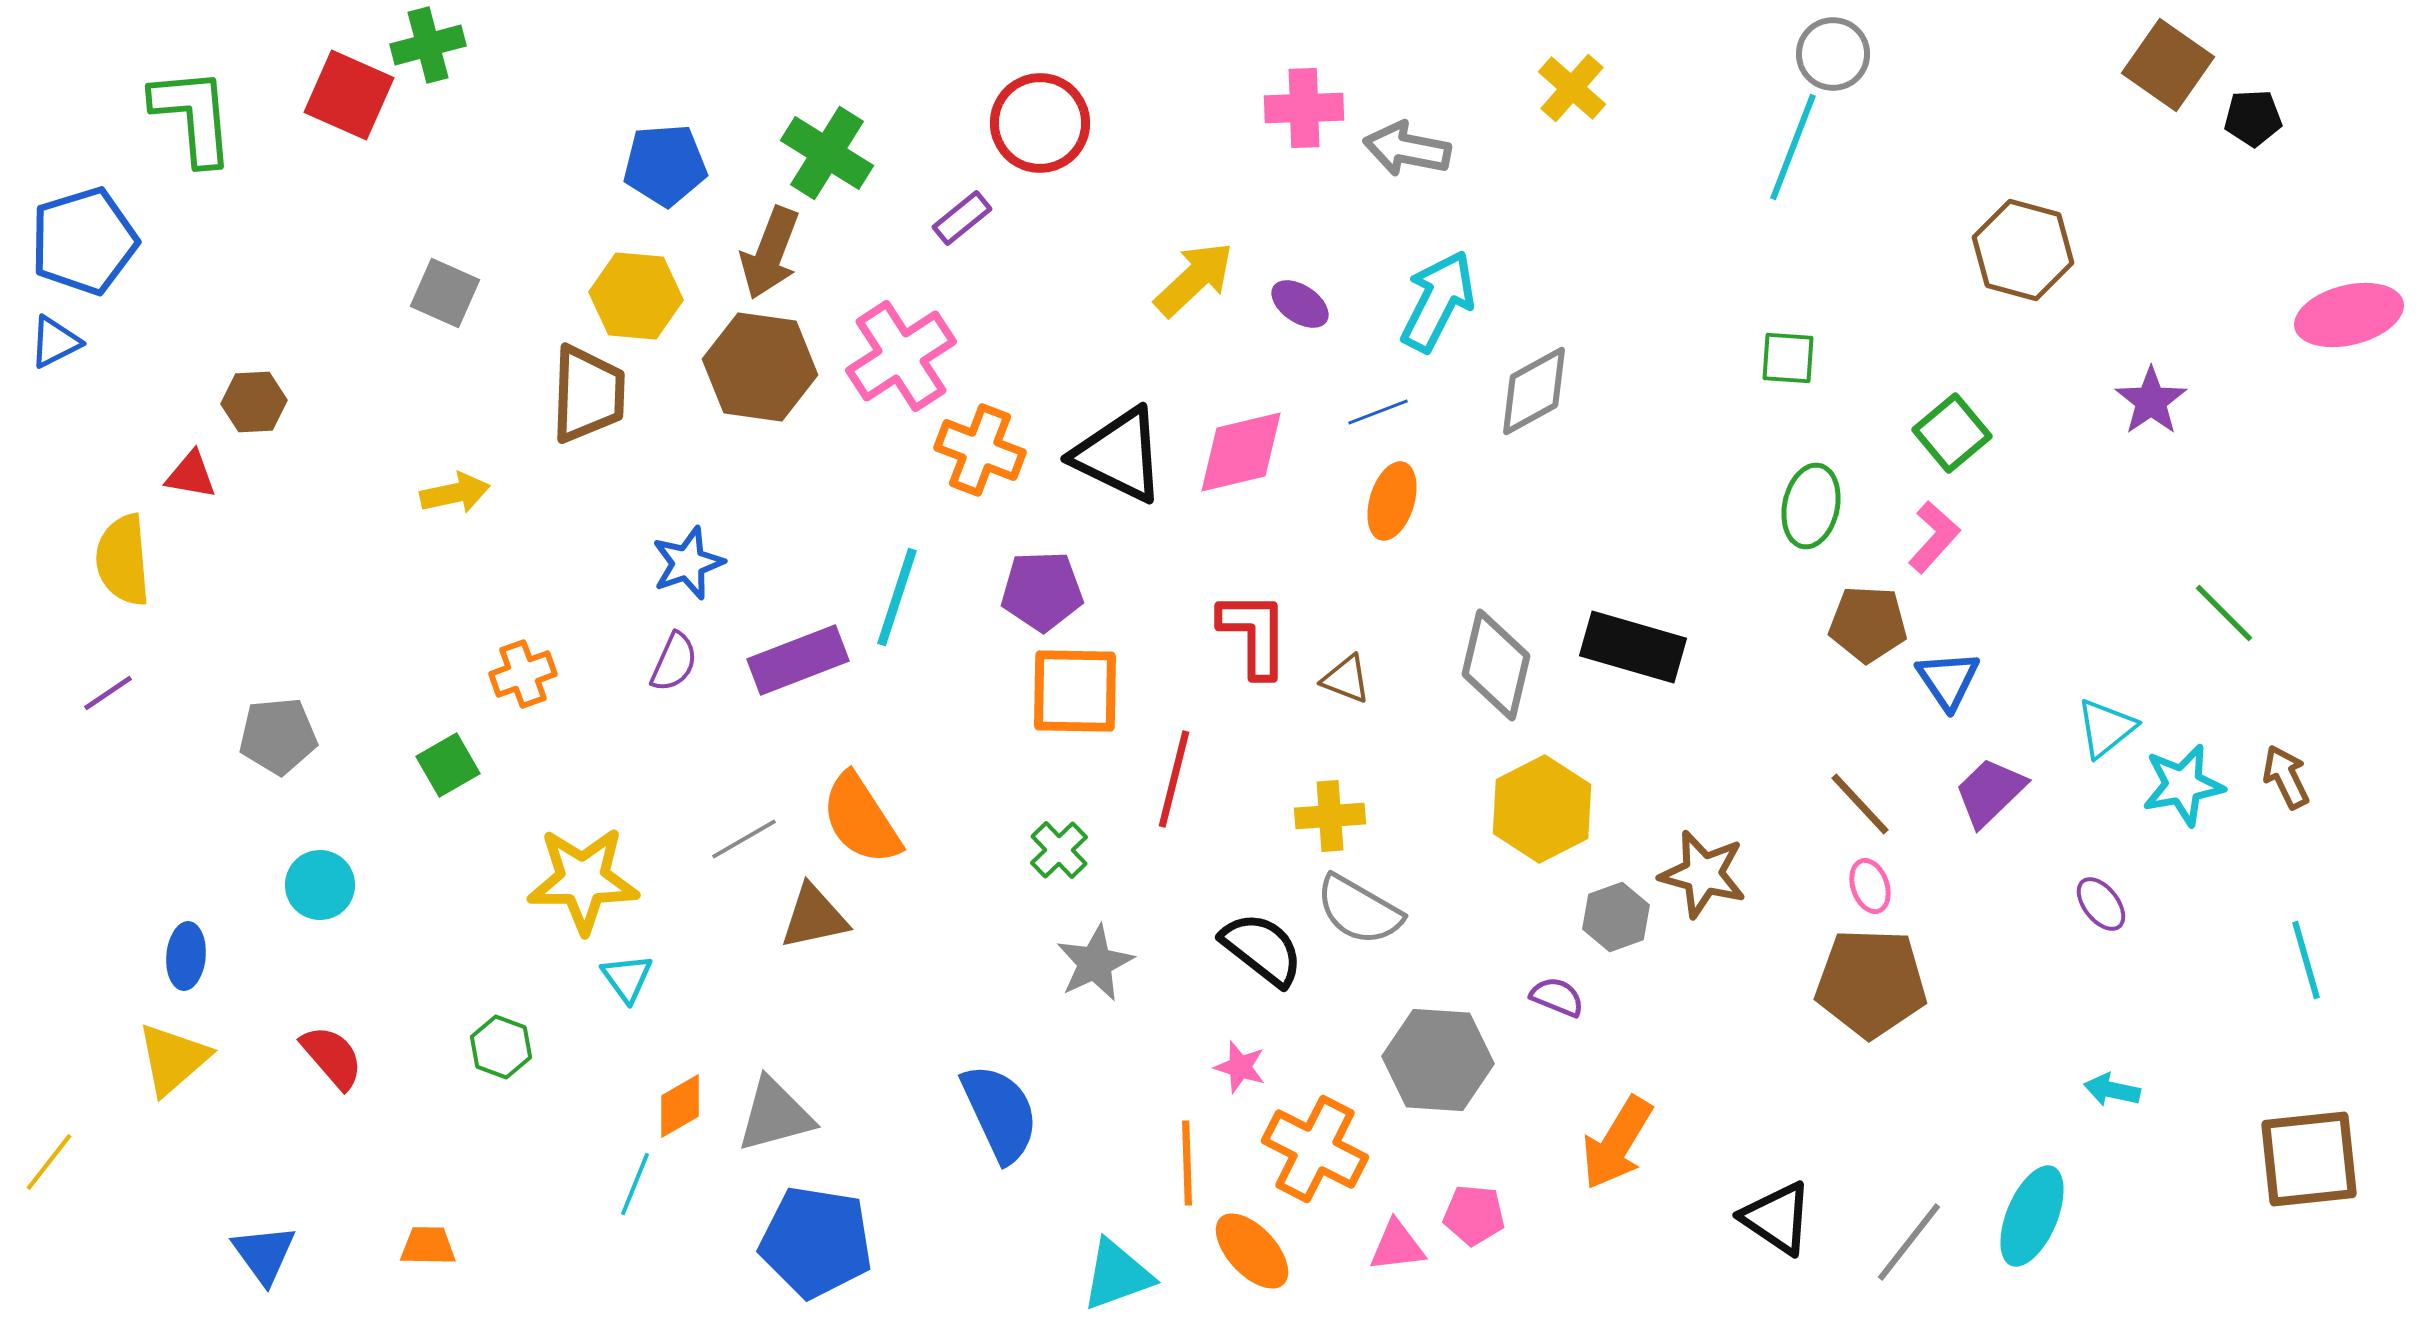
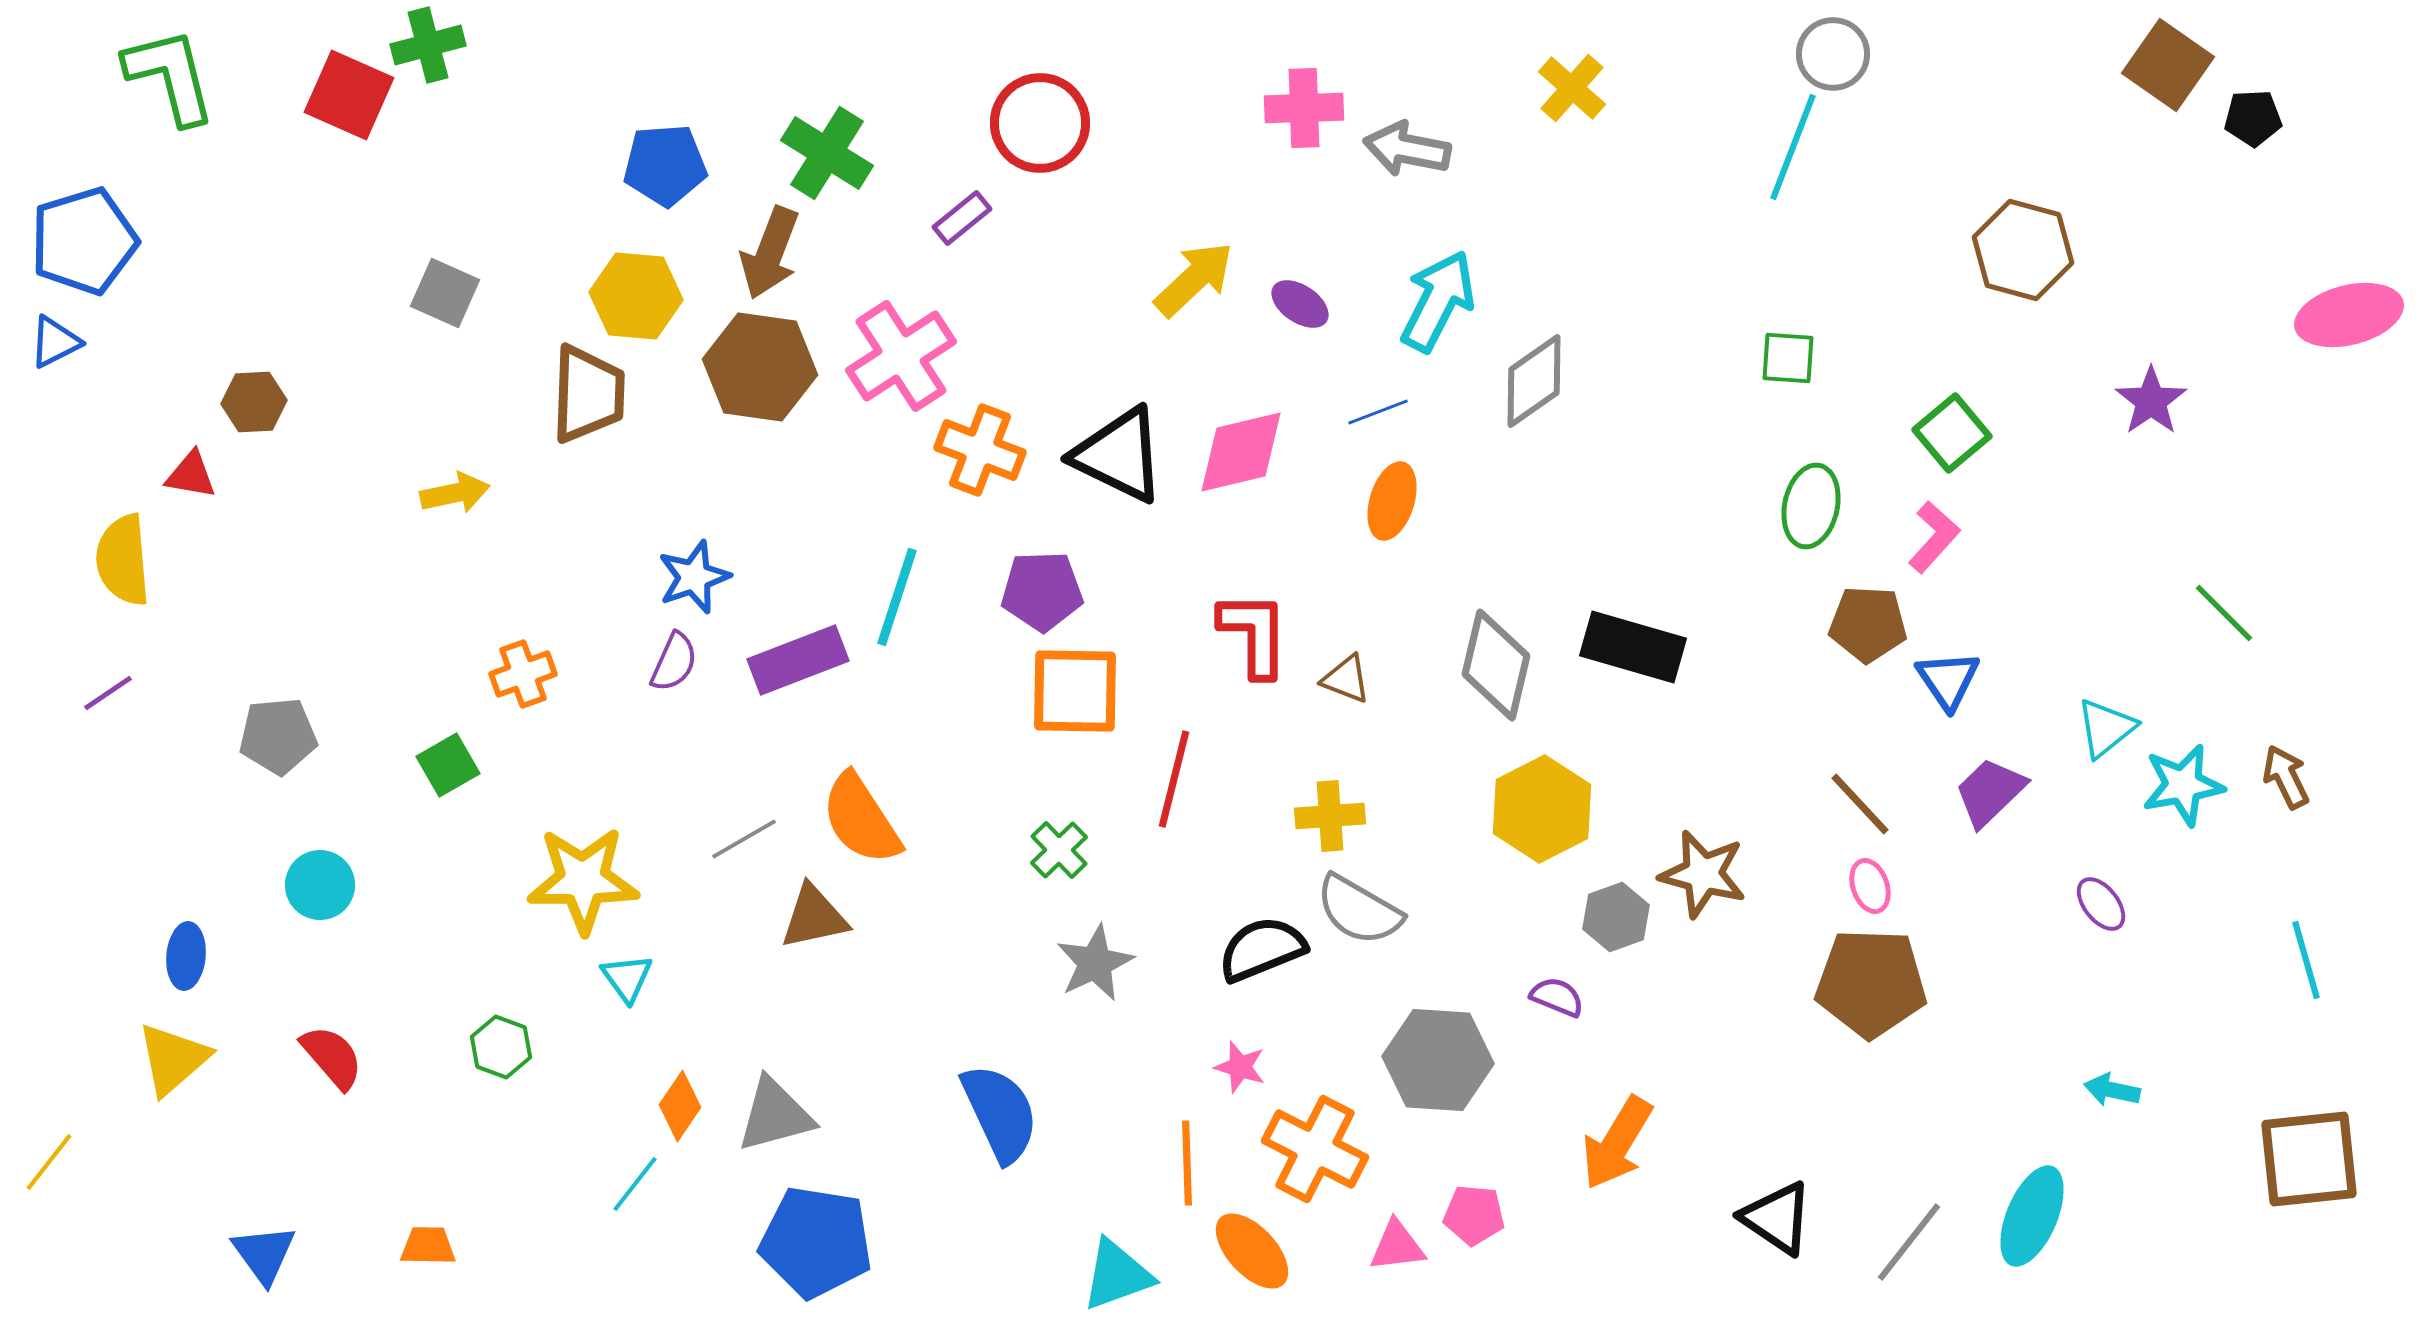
green L-shape at (193, 116): moved 23 px left, 40 px up; rotated 9 degrees counterclockwise
gray diamond at (1534, 391): moved 10 px up; rotated 6 degrees counterclockwise
blue star at (688, 563): moved 6 px right, 14 px down
black semicircle at (1262, 949): rotated 60 degrees counterclockwise
orange diamond at (680, 1106): rotated 26 degrees counterclockwise
cyan line at (635, 1184): rotated 16 degrees clockwise
